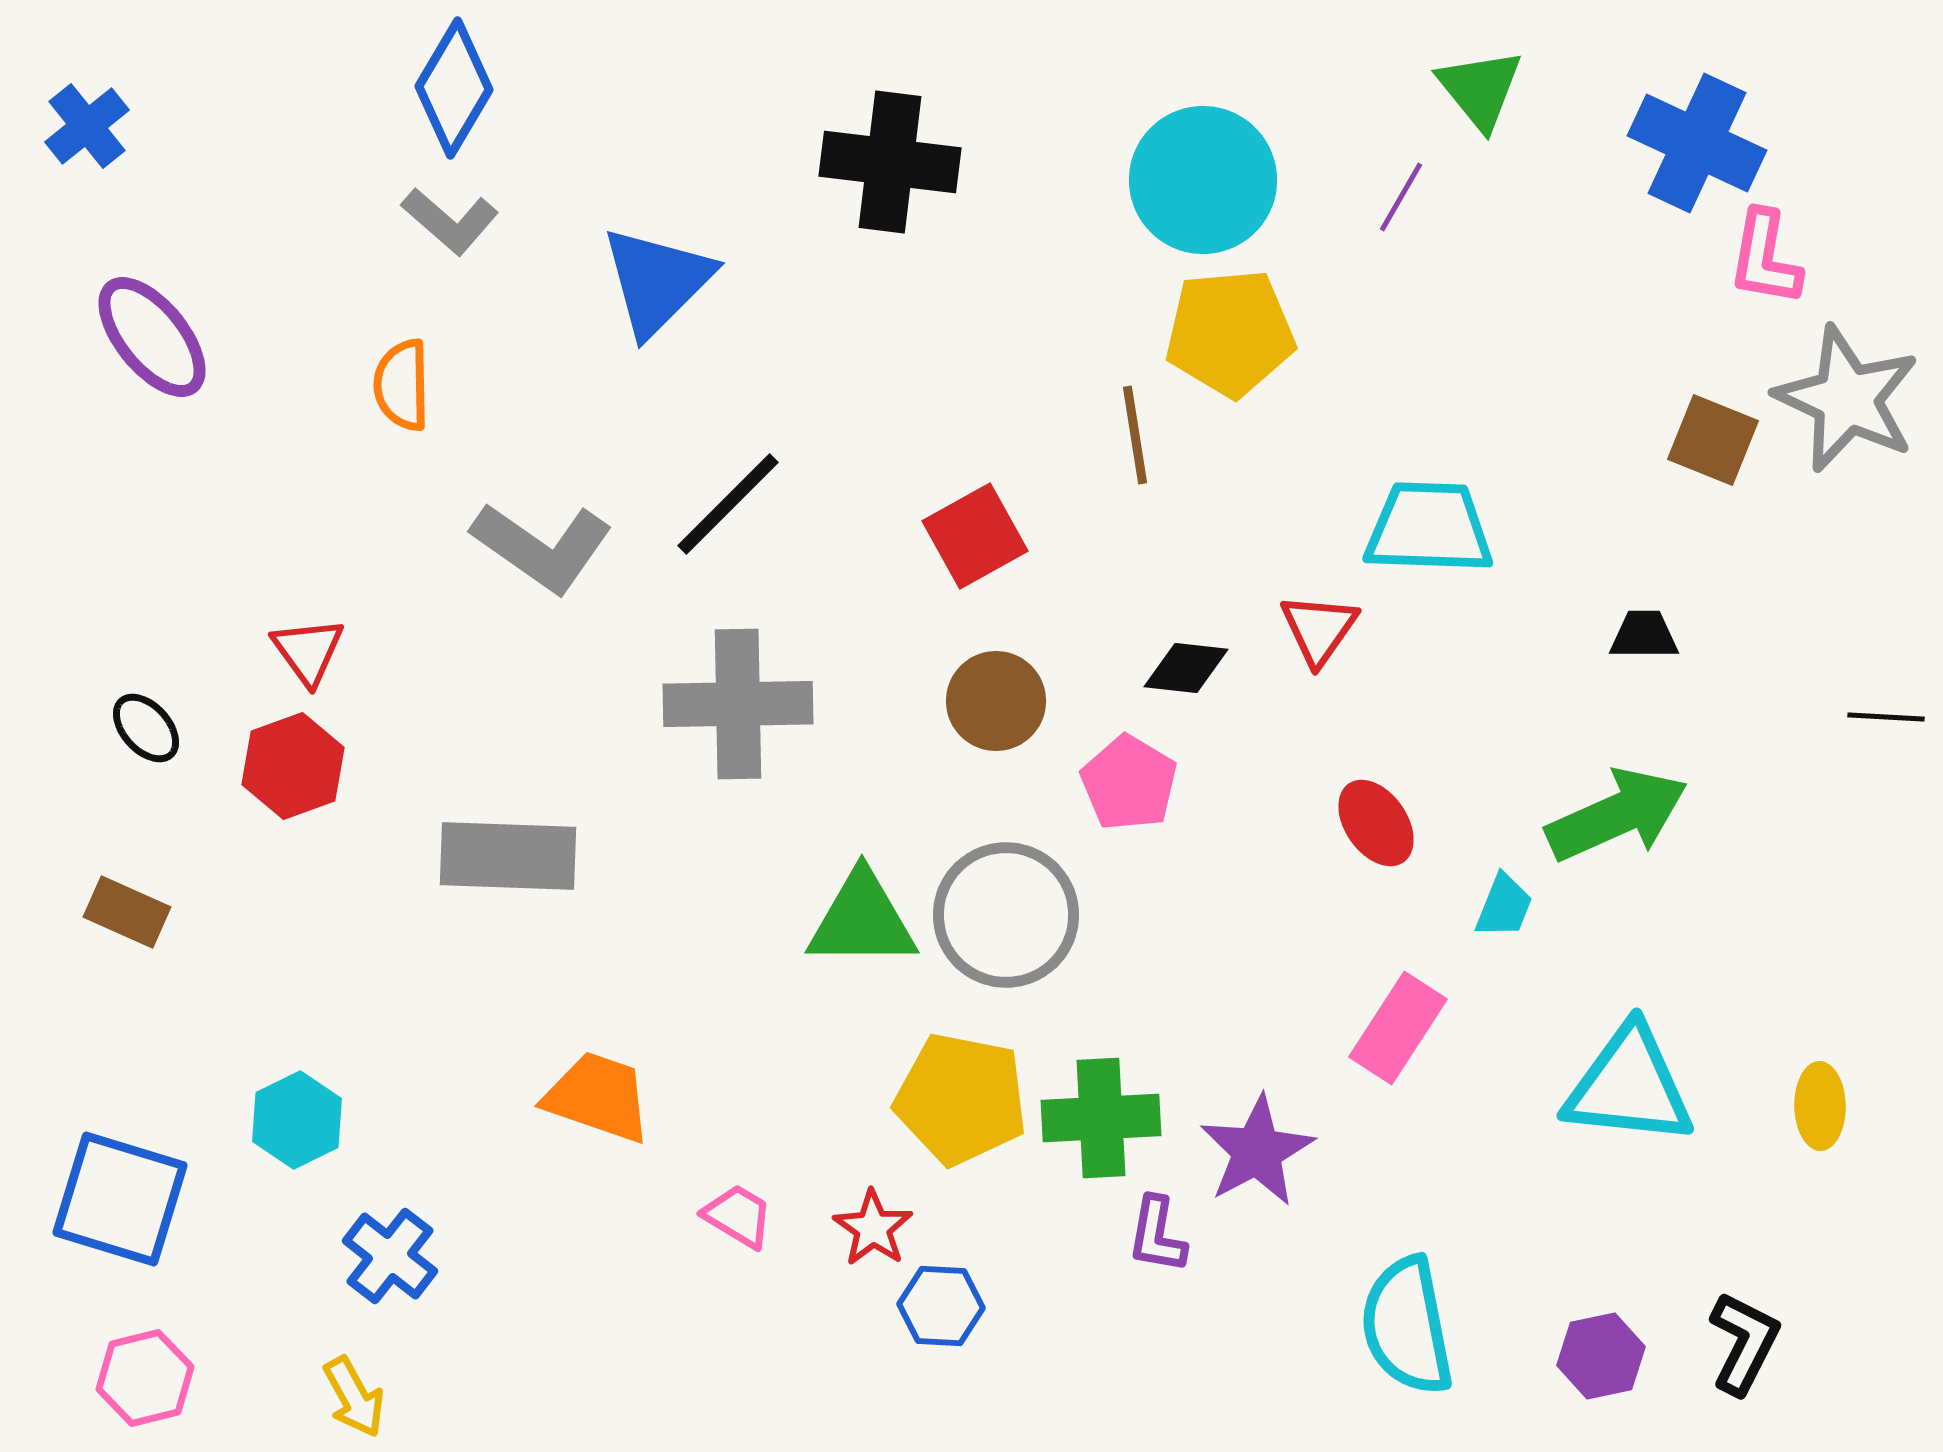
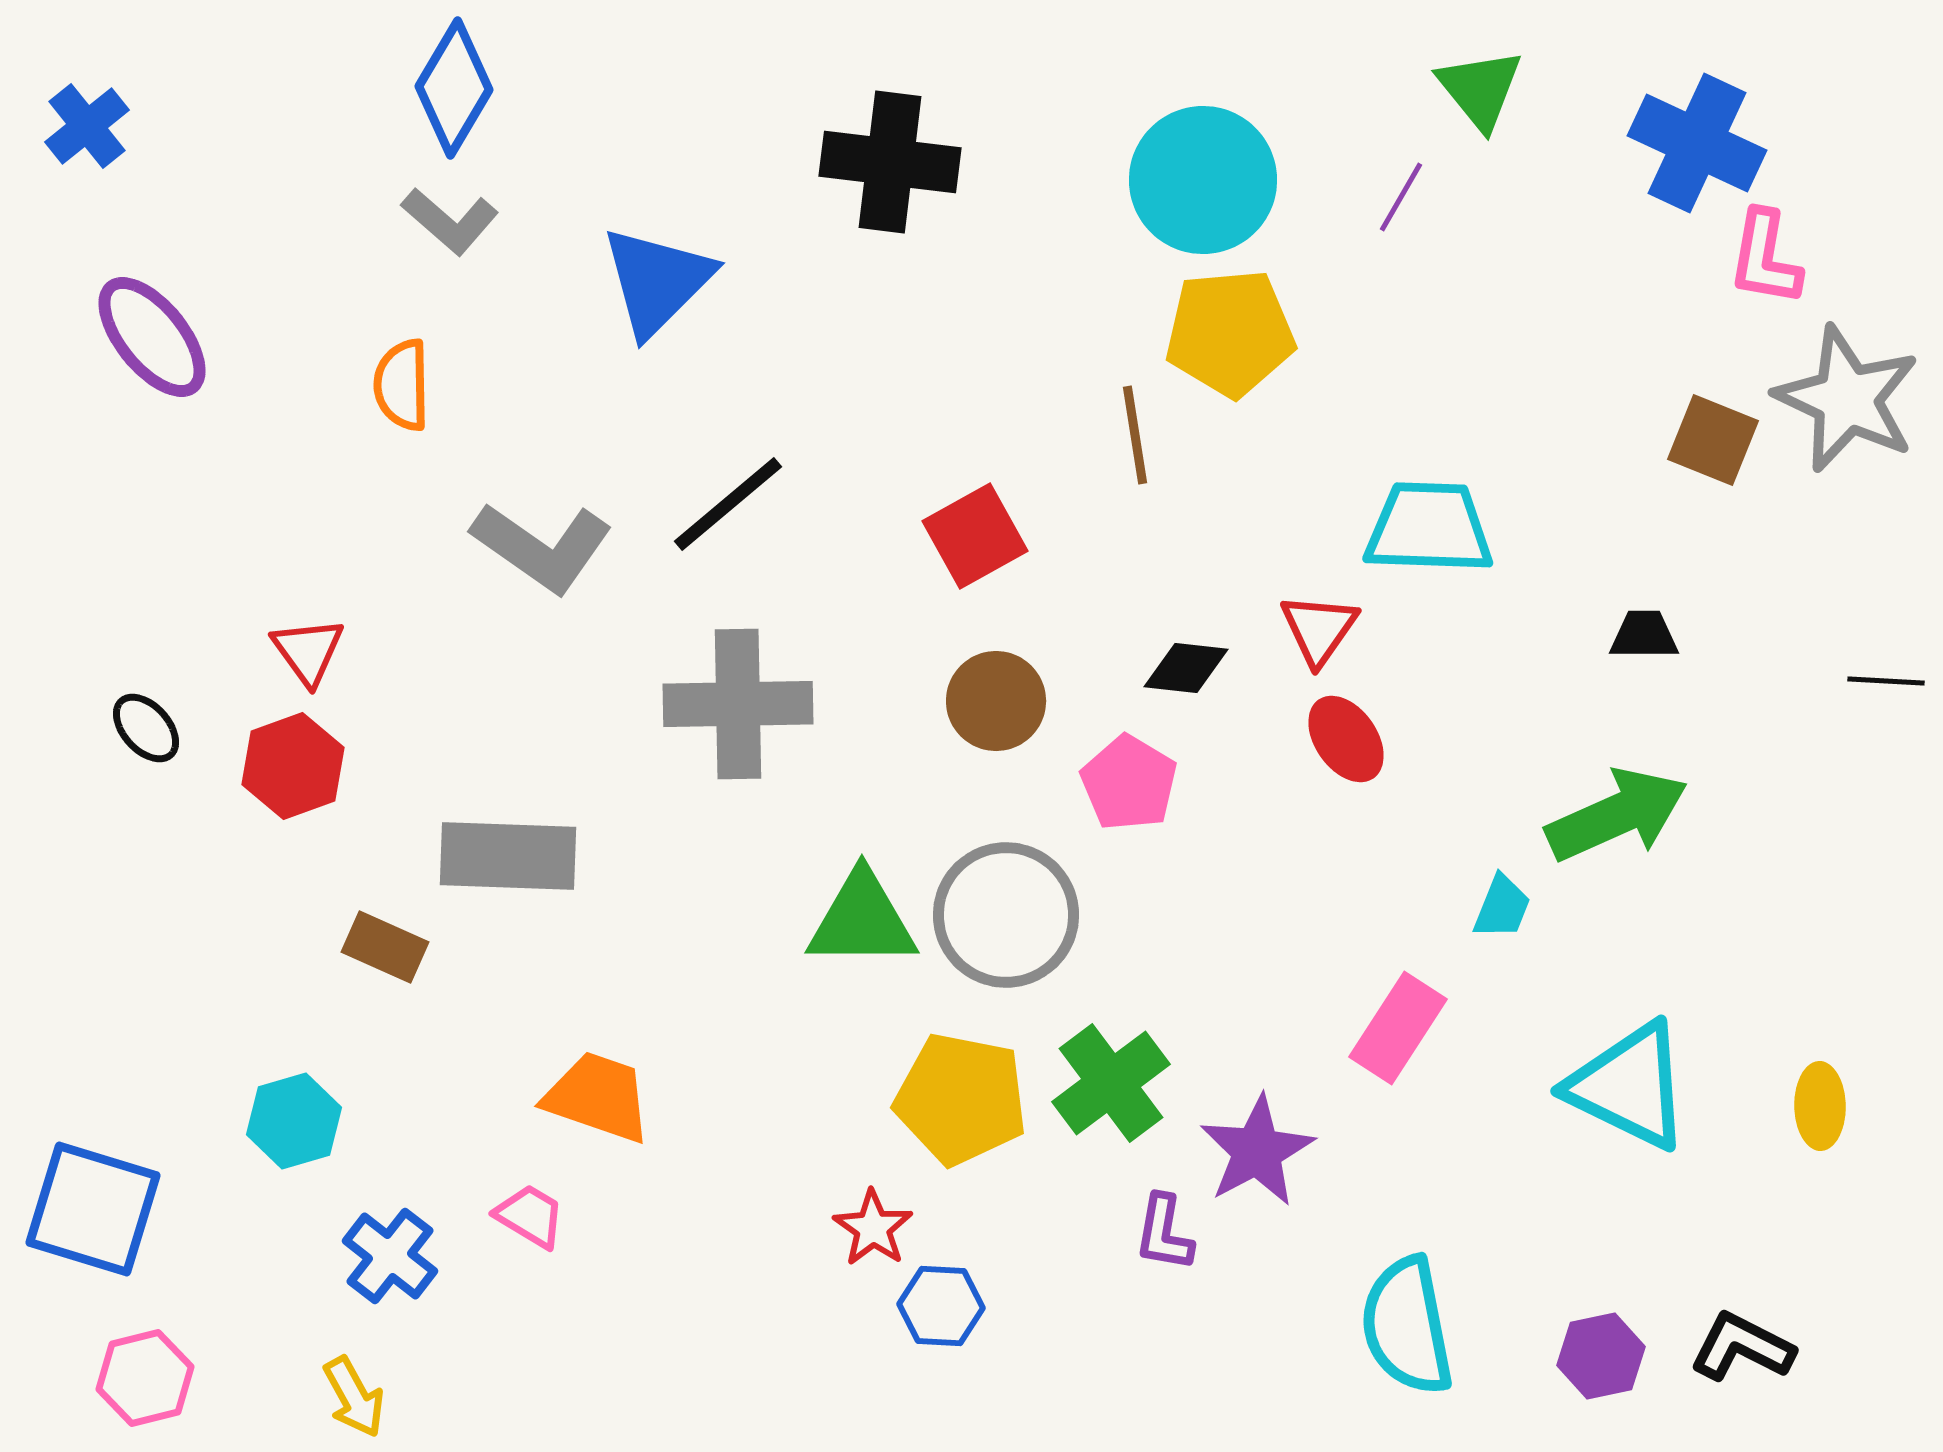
black line at (728, 504): rotated 5 degrees clockwise
black line at (1886, 717): moved 36 px up
red ellipse at (1376, 823): moved 30 px left, 84 px up
cyan trapezoid at (1504, 906): moved 2 px left, 1 px down
brown rectangle at (127, 912): moved 258 px right, 35 px down
cyan triangle at (1629, 1086): rotated 20 degrees clockwise
green cross at (1101, 1118): moved 10 px right, 35 px up; rotated 34 degrees counterclockwise
cyan hexagon at (297, 1120): moved 3 px left, 1 px down; rotated 10 degrees clockwise
blue square at (120, 1199): moved 27 px left, 10 px down
pink trapezoid at (738, 1216): moved 208 px left
purple L-shape at (1157, 1235): moved 7 px right, 2 px up
black L-shape at (1744, 1343): moved 2 px left, 4 px down; rotated 90 degrees counterclockwise
